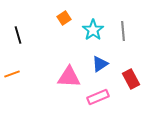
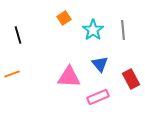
gray line: moved 1 px up
blue triangle: rotated 36 degrees counterclockwise
